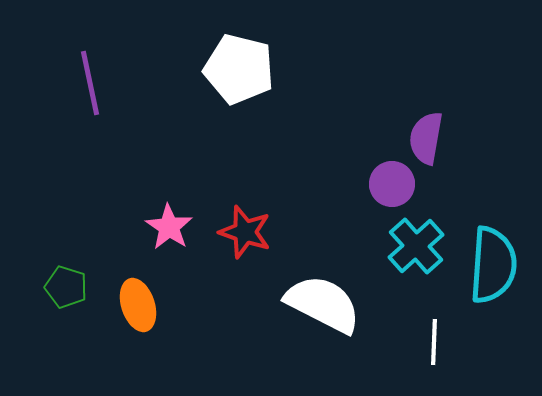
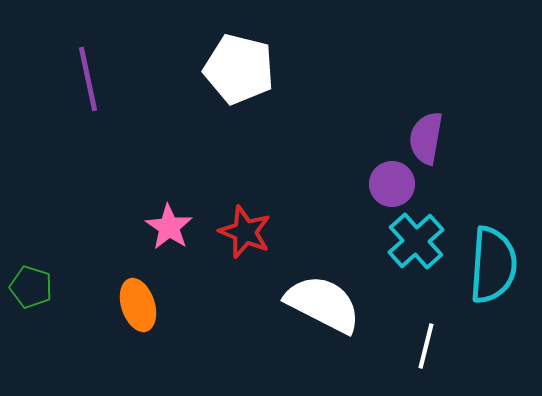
purple line: moved 2 px left, 4 px up
red star: rotated 4 degrees clockwise
cyan cross: moved 5 px up
green pentagon: moved 35 px left
white line: moved 8 px left, 4 px down; rotated 12 degrees clockwise
